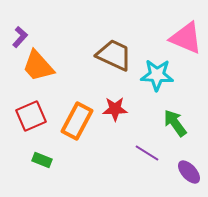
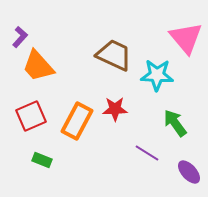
pink triangle: rotated 27 degrees clockwise
